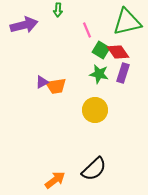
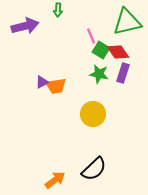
purple arrow: moved 1 px right, 1 px down
pink line: moved 4 px right, 6 px down
yellow circle: moved 2 px left, 4 px down
